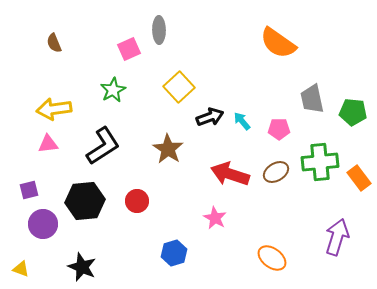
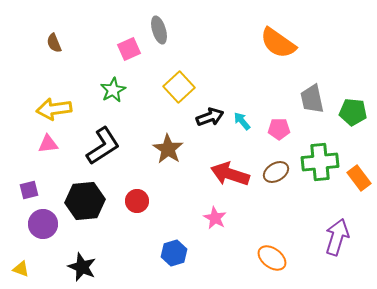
gray ellipse: rotated 16 degrees counterclockwise
